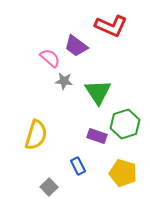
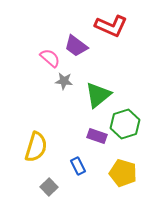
green triangle: moved 3 px down; rotated 24 degrees clockwise
yellow semicircle: moved 12 px down
